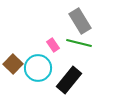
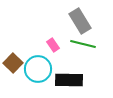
green line: moved 4 px right, 1 px down
brown square: moved 1 px up
cyan circle: moved 1 px down
black rectangle: rotated 52 degrees clockwise
